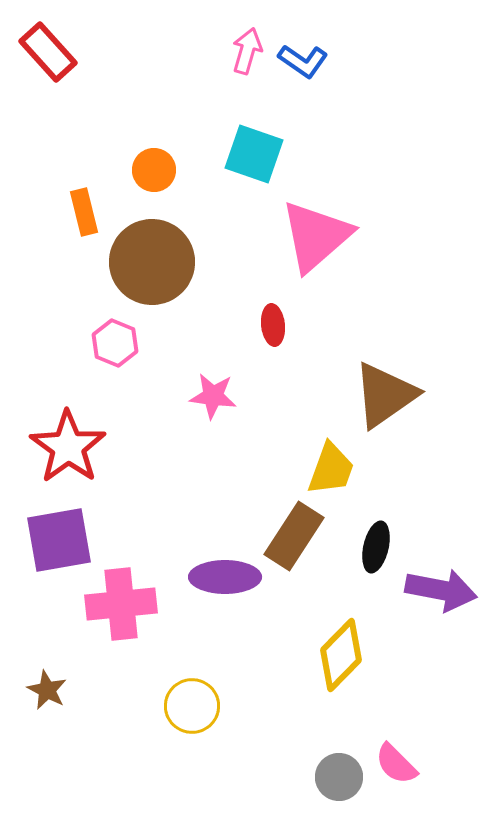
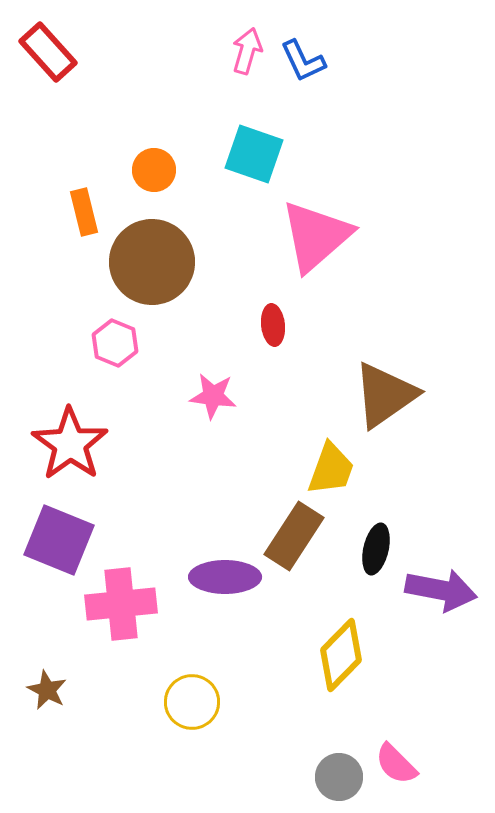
blue L-shape: rotated 30 degrees clockwise
red star: moved 2 px right, 3 px up
purple square: rotated 32 degrees clockwise
black ellipse: moved 2 px down
yellow circle: moved 4 px up
